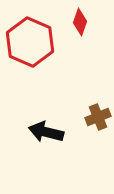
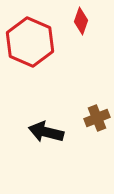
red diamond: moved 1 px right, 1 px up
brown cross: moved 1 px left, 1 px down
